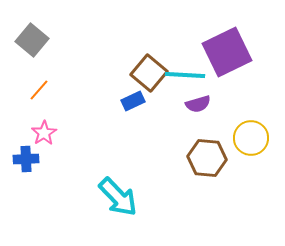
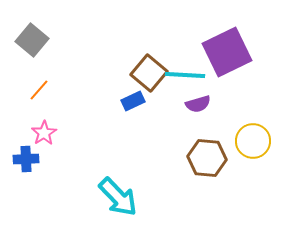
yellow circle: moved 2 px right, 3 px down
